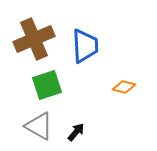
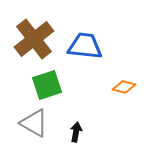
brown cross: rotated 15 degrees counterclockwise
blue trapezoid: rotated 81 degrees counterclockwise
gray triangle: moved 5 px left, 3 px up
black arrow: rotated 30 degrees counterclockwise
